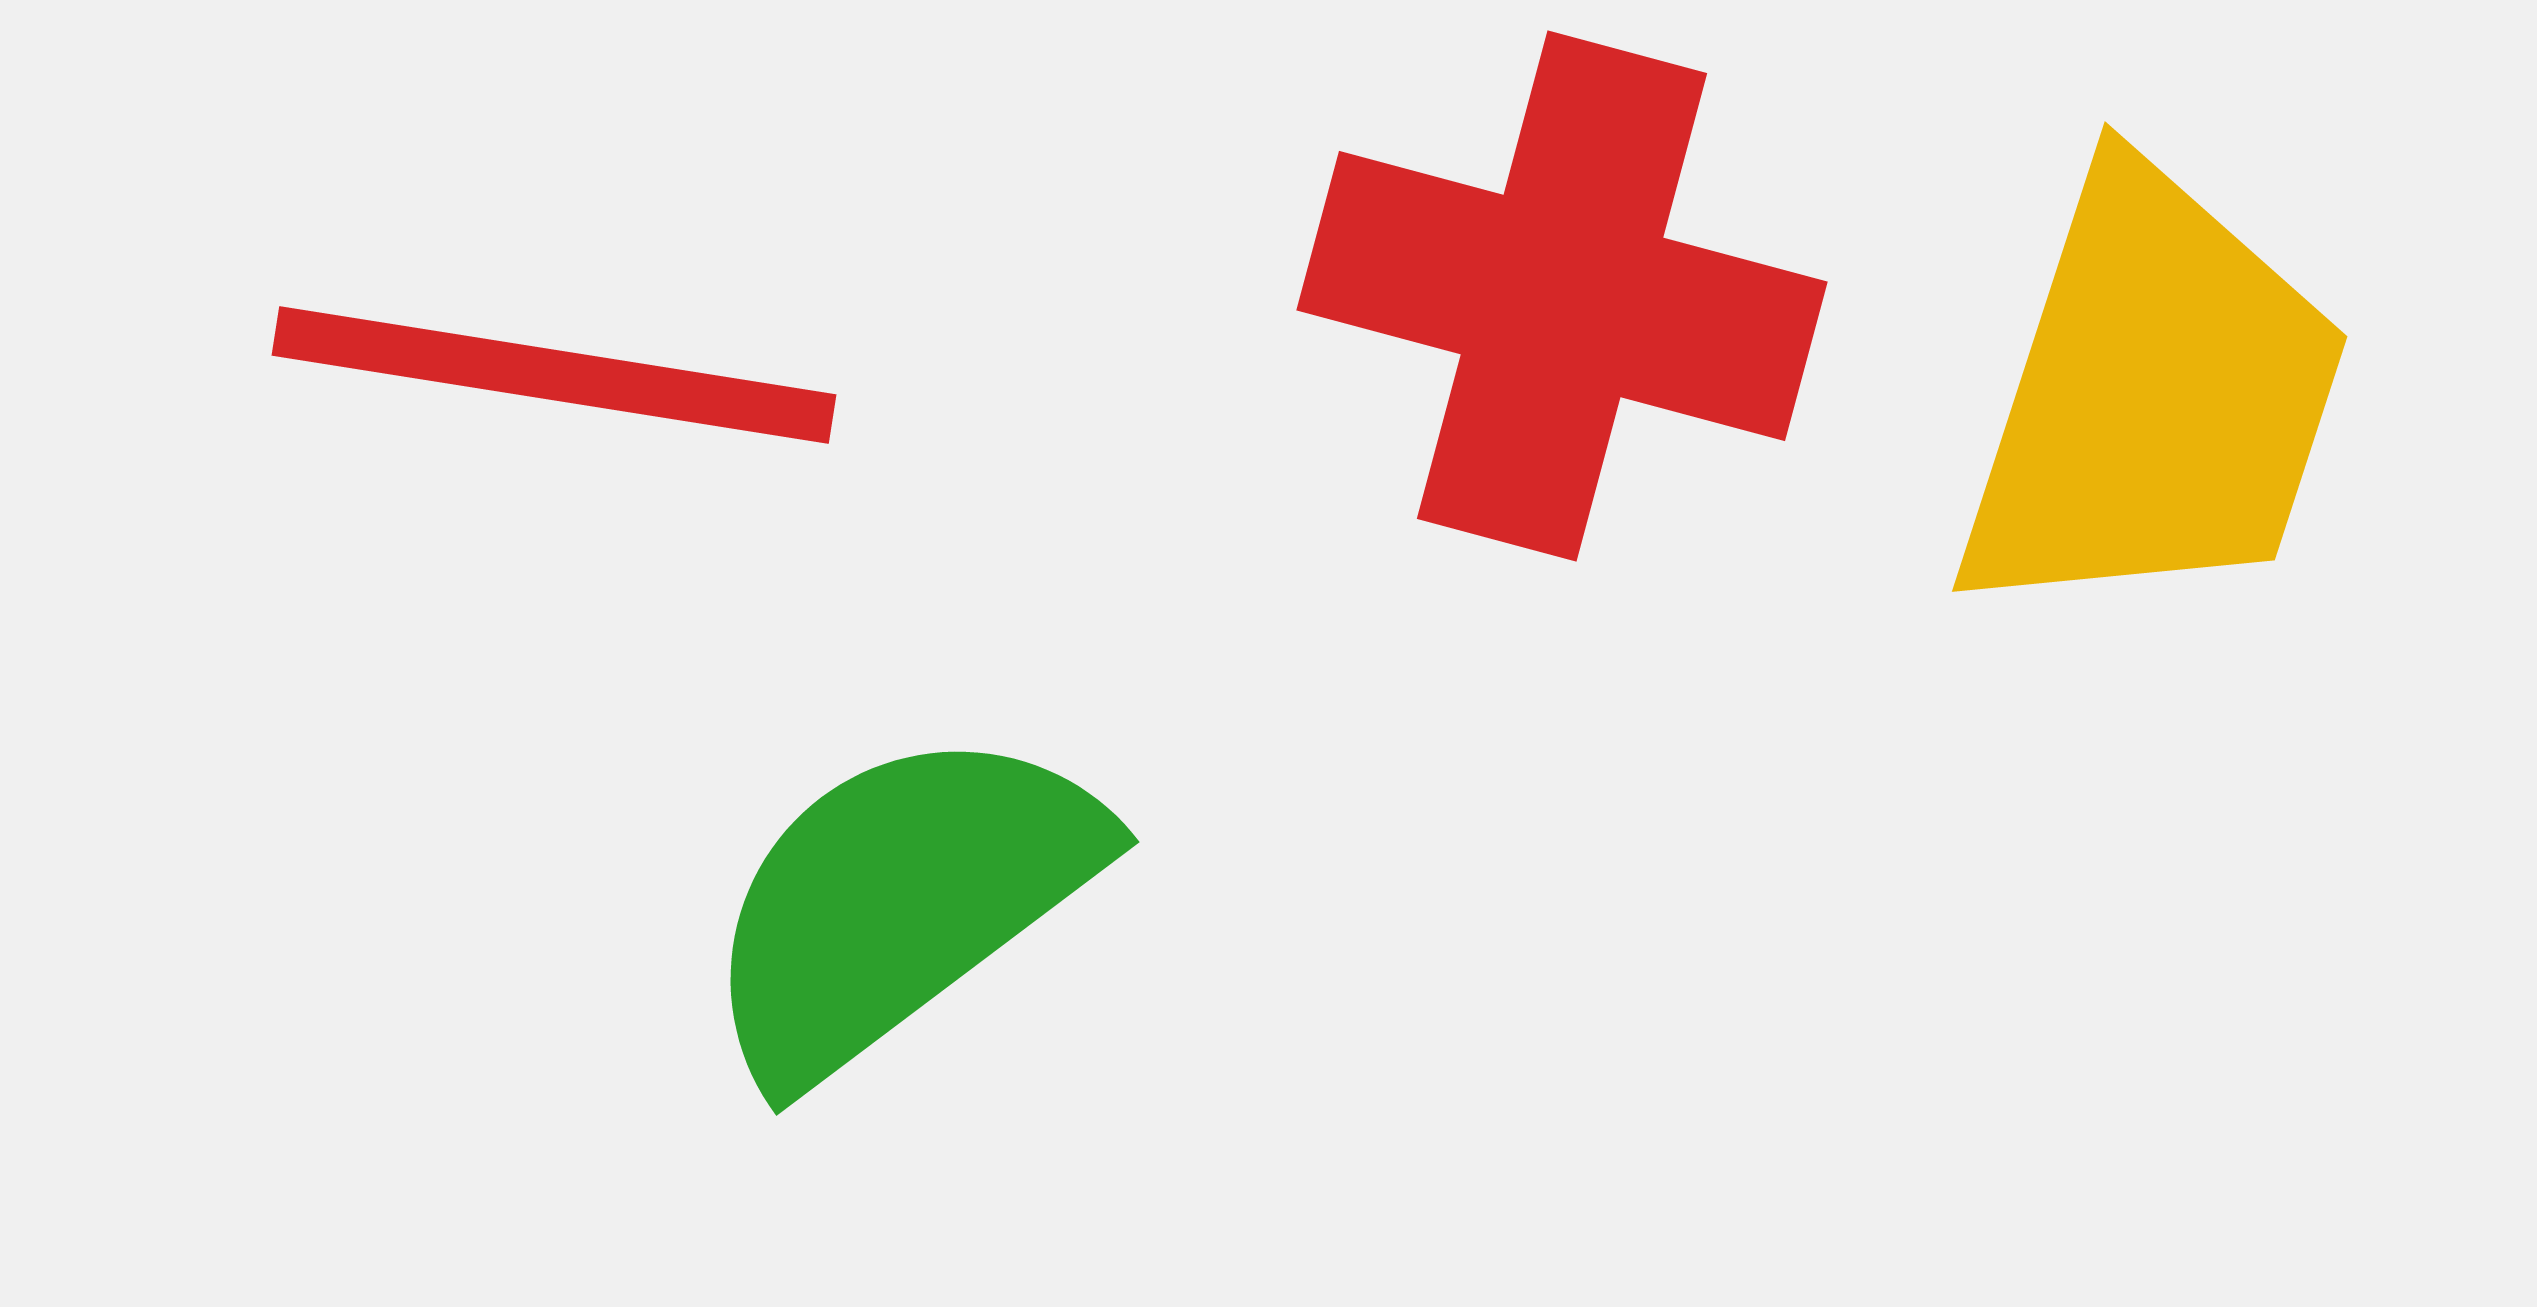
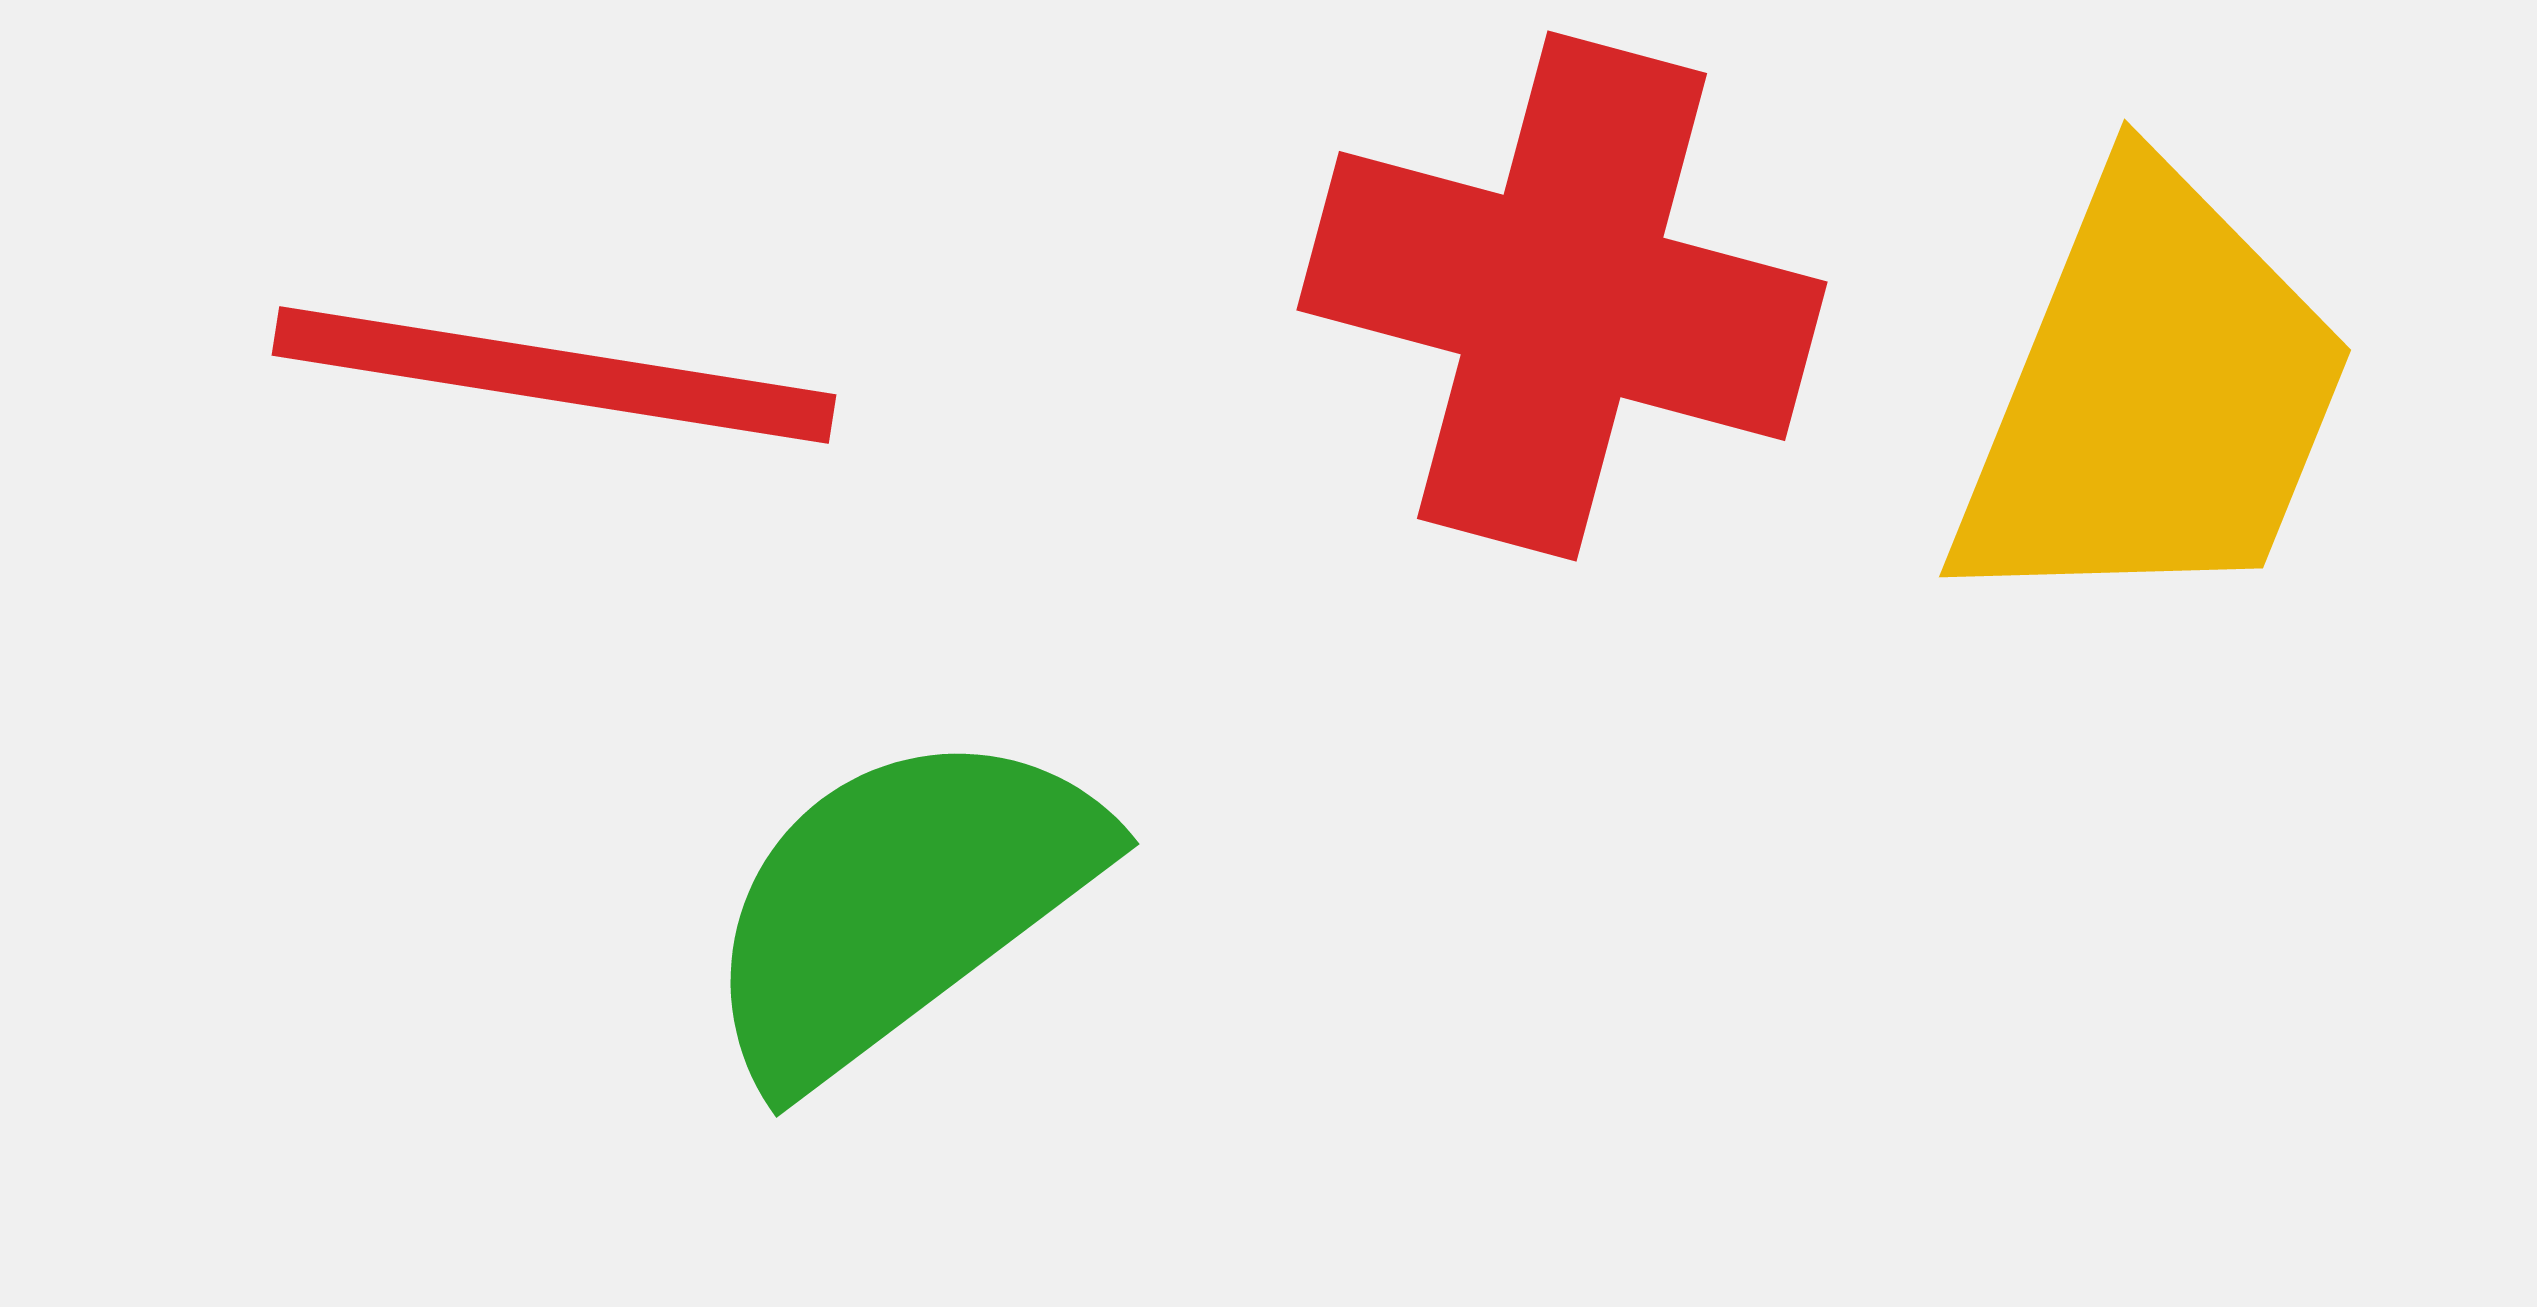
yellow trapezoid: rotated 4 degrees clockwise
green semicircle: moved 2 px down
